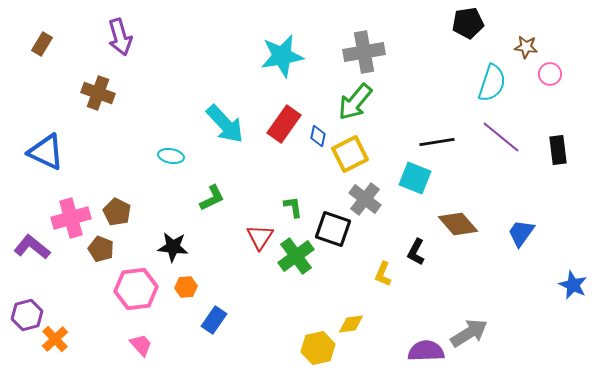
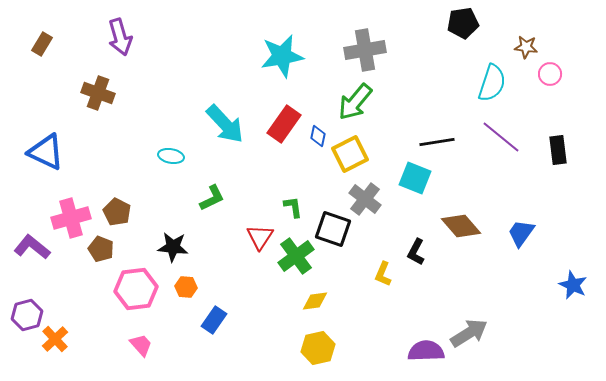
black pentagon at (468, 23): moved 5 px left
gray cross at (364, 52): moved 1 px right, 2 px up
brown diamond at (458, 224): moved 3 px right, 2 px down
orange hexagon at (186, 287): rotated 10 degrees clockwise
yellow diamond at (351, 324): moved 36 px left, 23 px up
